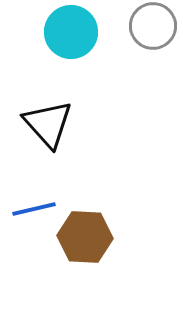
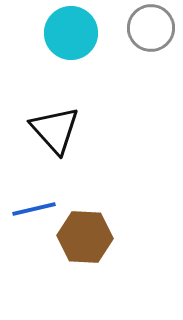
gray circle: moved 2 px left, 2 px down
cyan circle: moved 1 px down
black triangle: moved 7 px right, 6 px down
